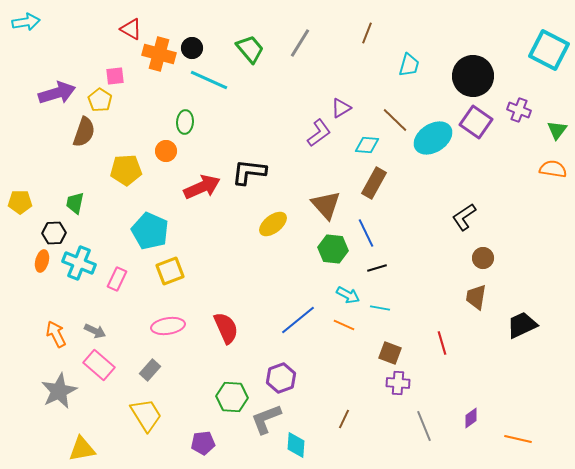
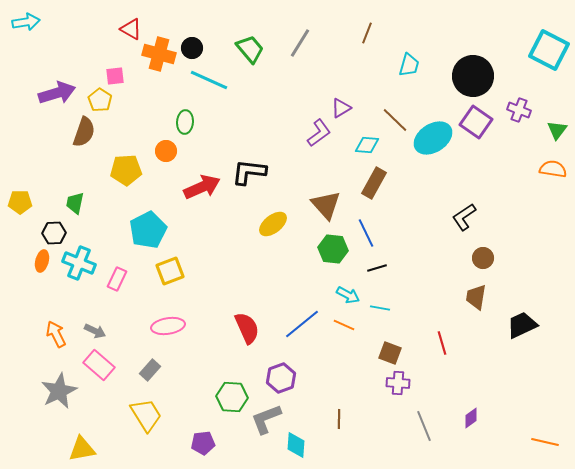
cyan pentagon at (150, 231): moved 2 px left, 1 px up; rotated 21 degrees clockwise
blue line at (298, 320): moved 4 px right, 4 px down
red semicircle at (226, 328): moved 21 px right
brown line at (344, 419): moved 5 px left; rotated 24 degrees counterclockwise
orange line at (518, 439): moved 27 px right, 3 px down
